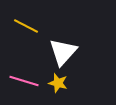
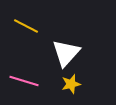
white triangle: moved 3 px right, 1 px down
yellow star: moved 13 px right, 1 px down; rotated 30 degrees counterclockwise
